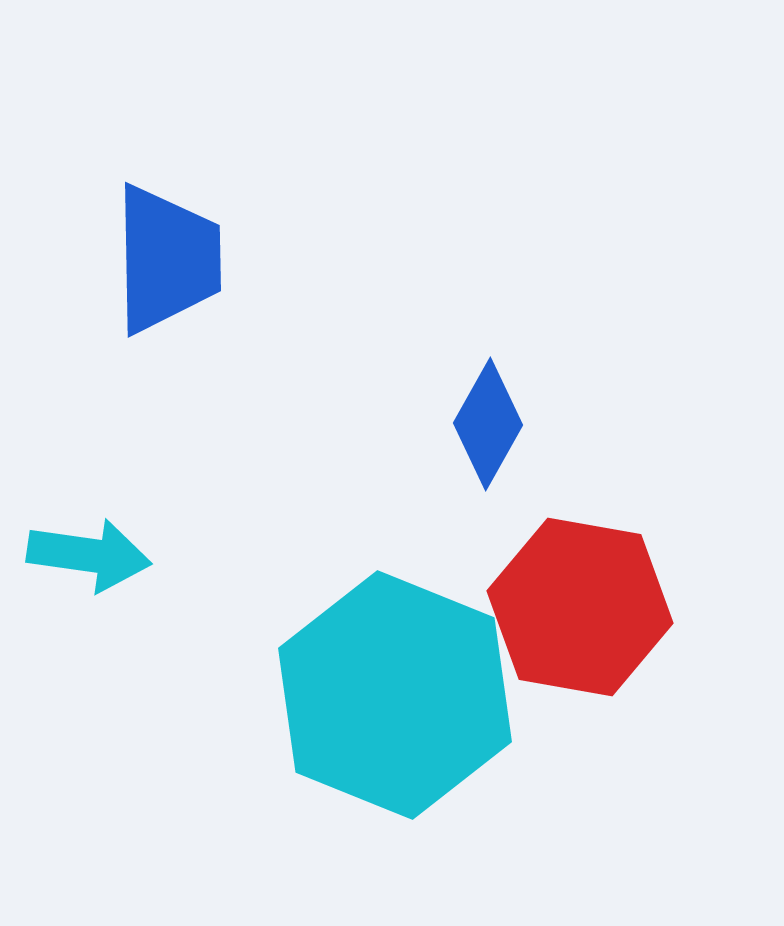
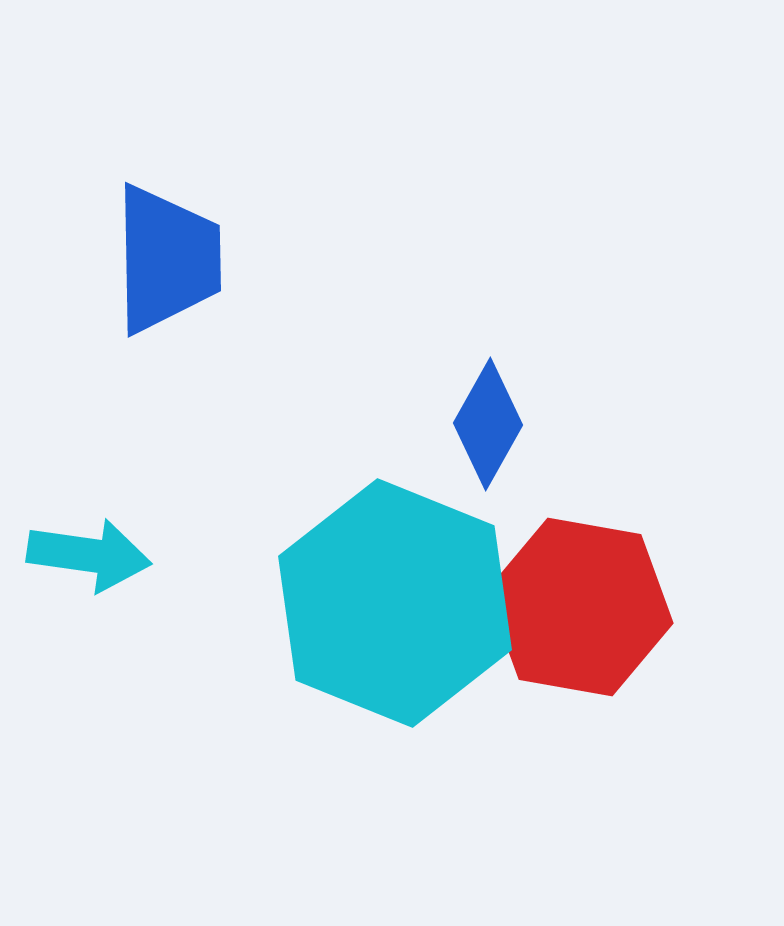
cyan hexagon: moved 92 px up
